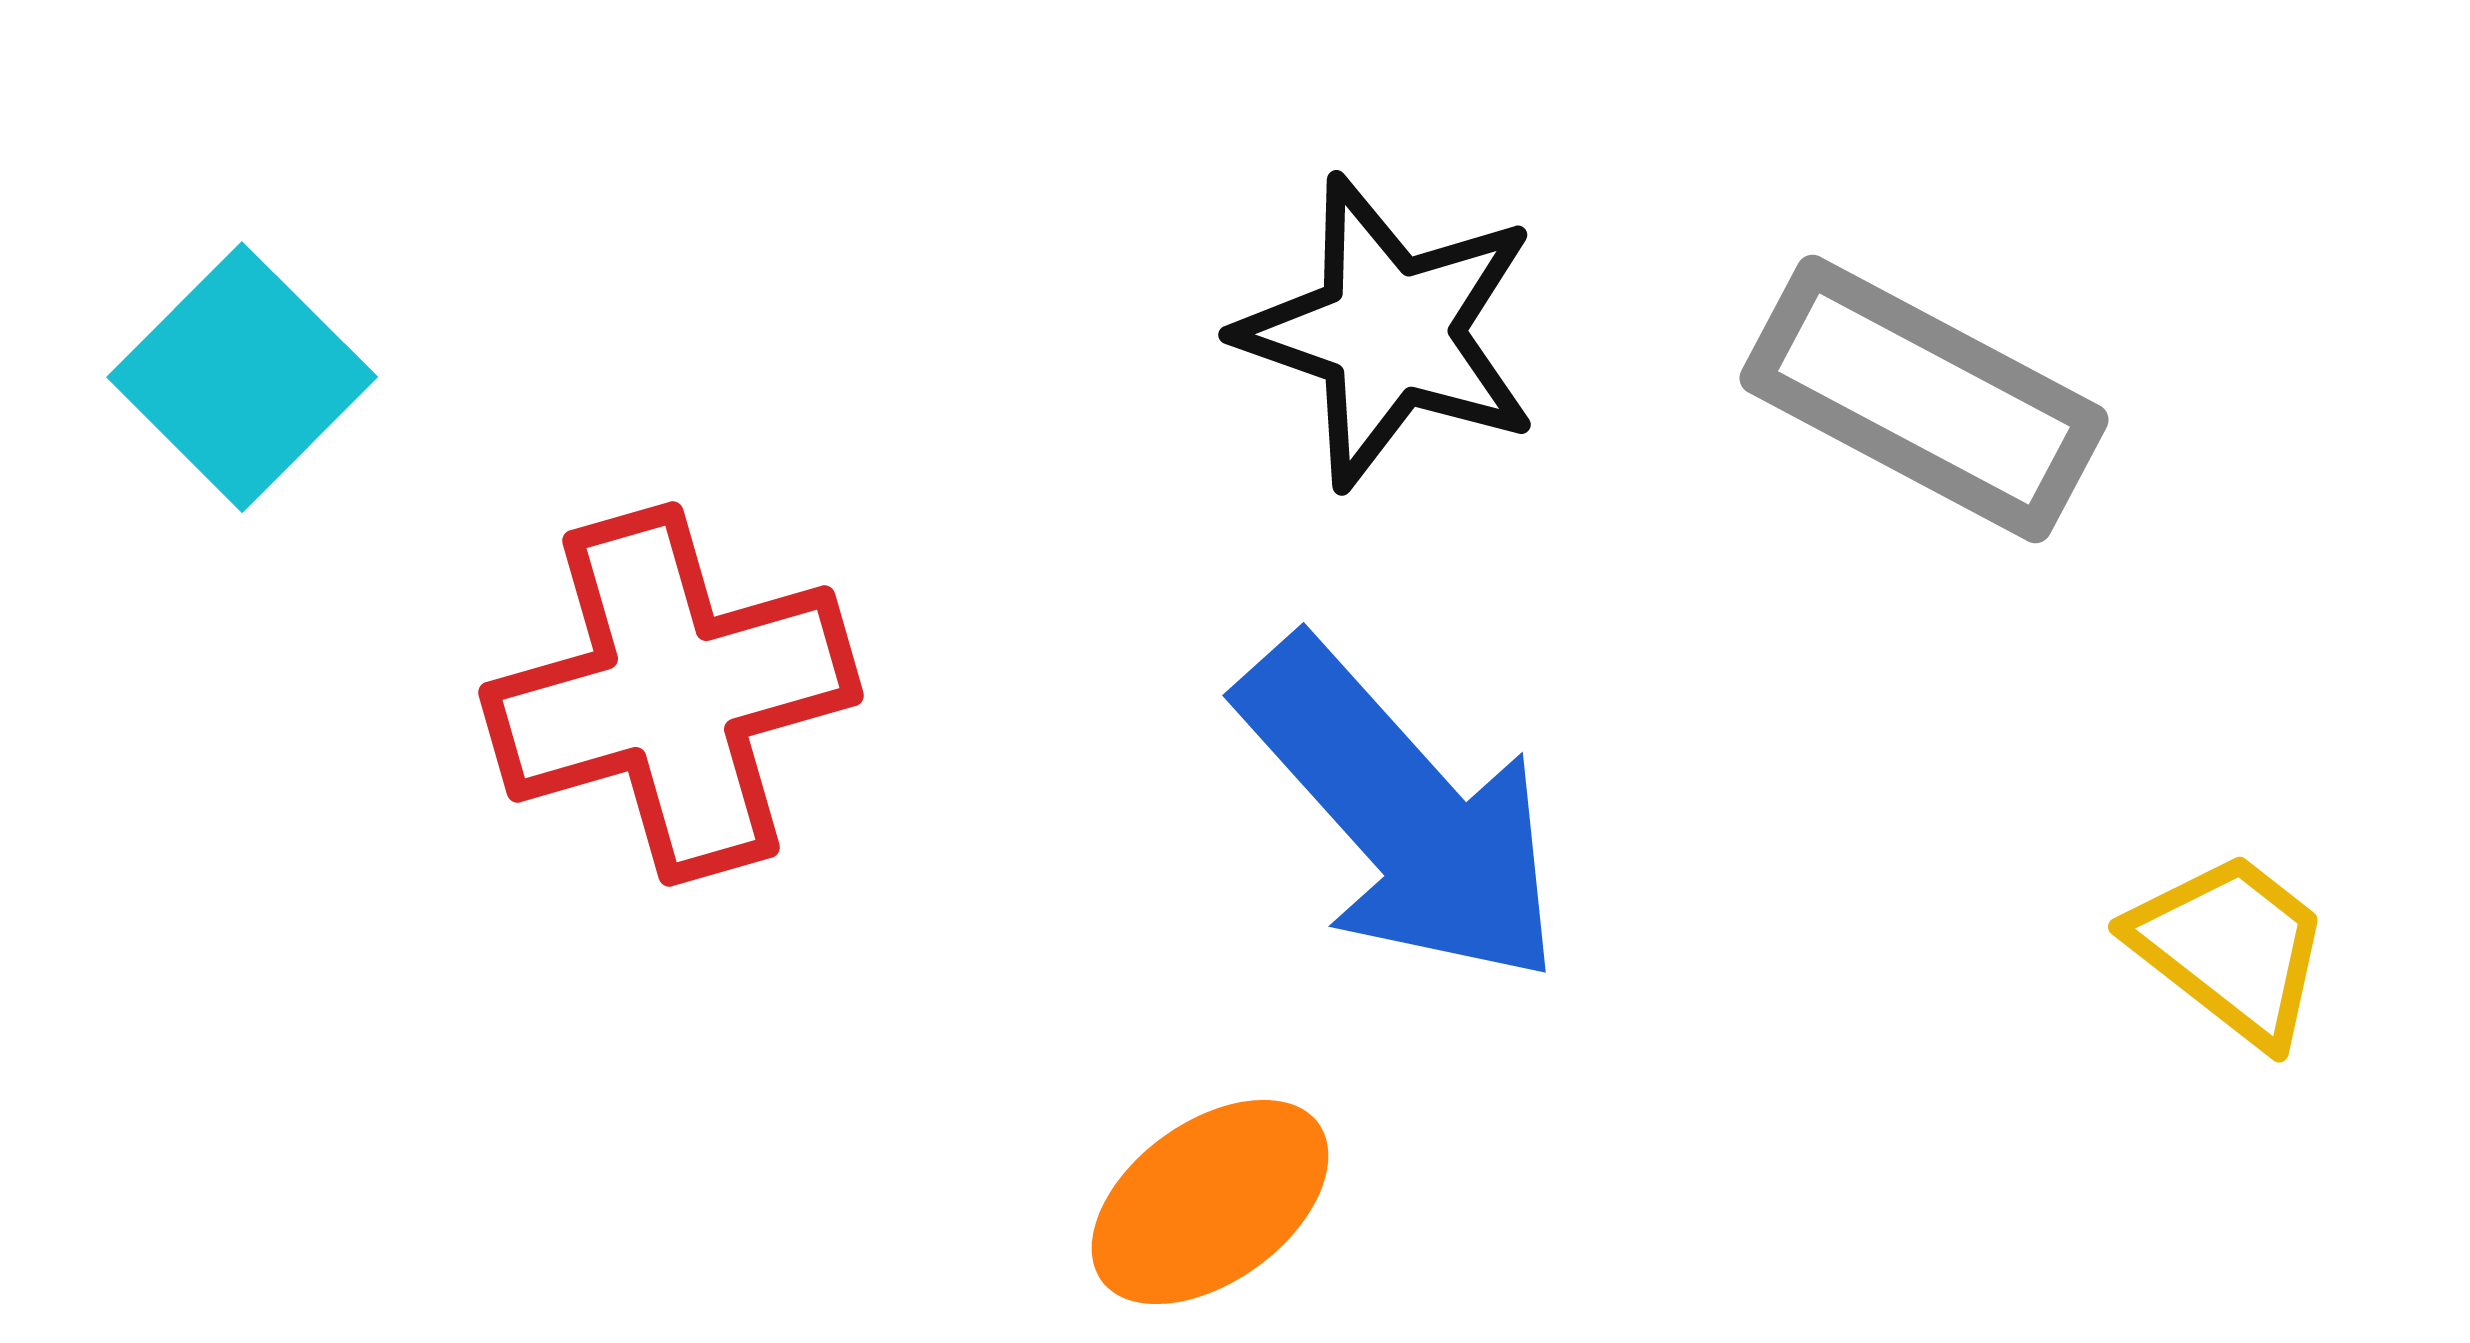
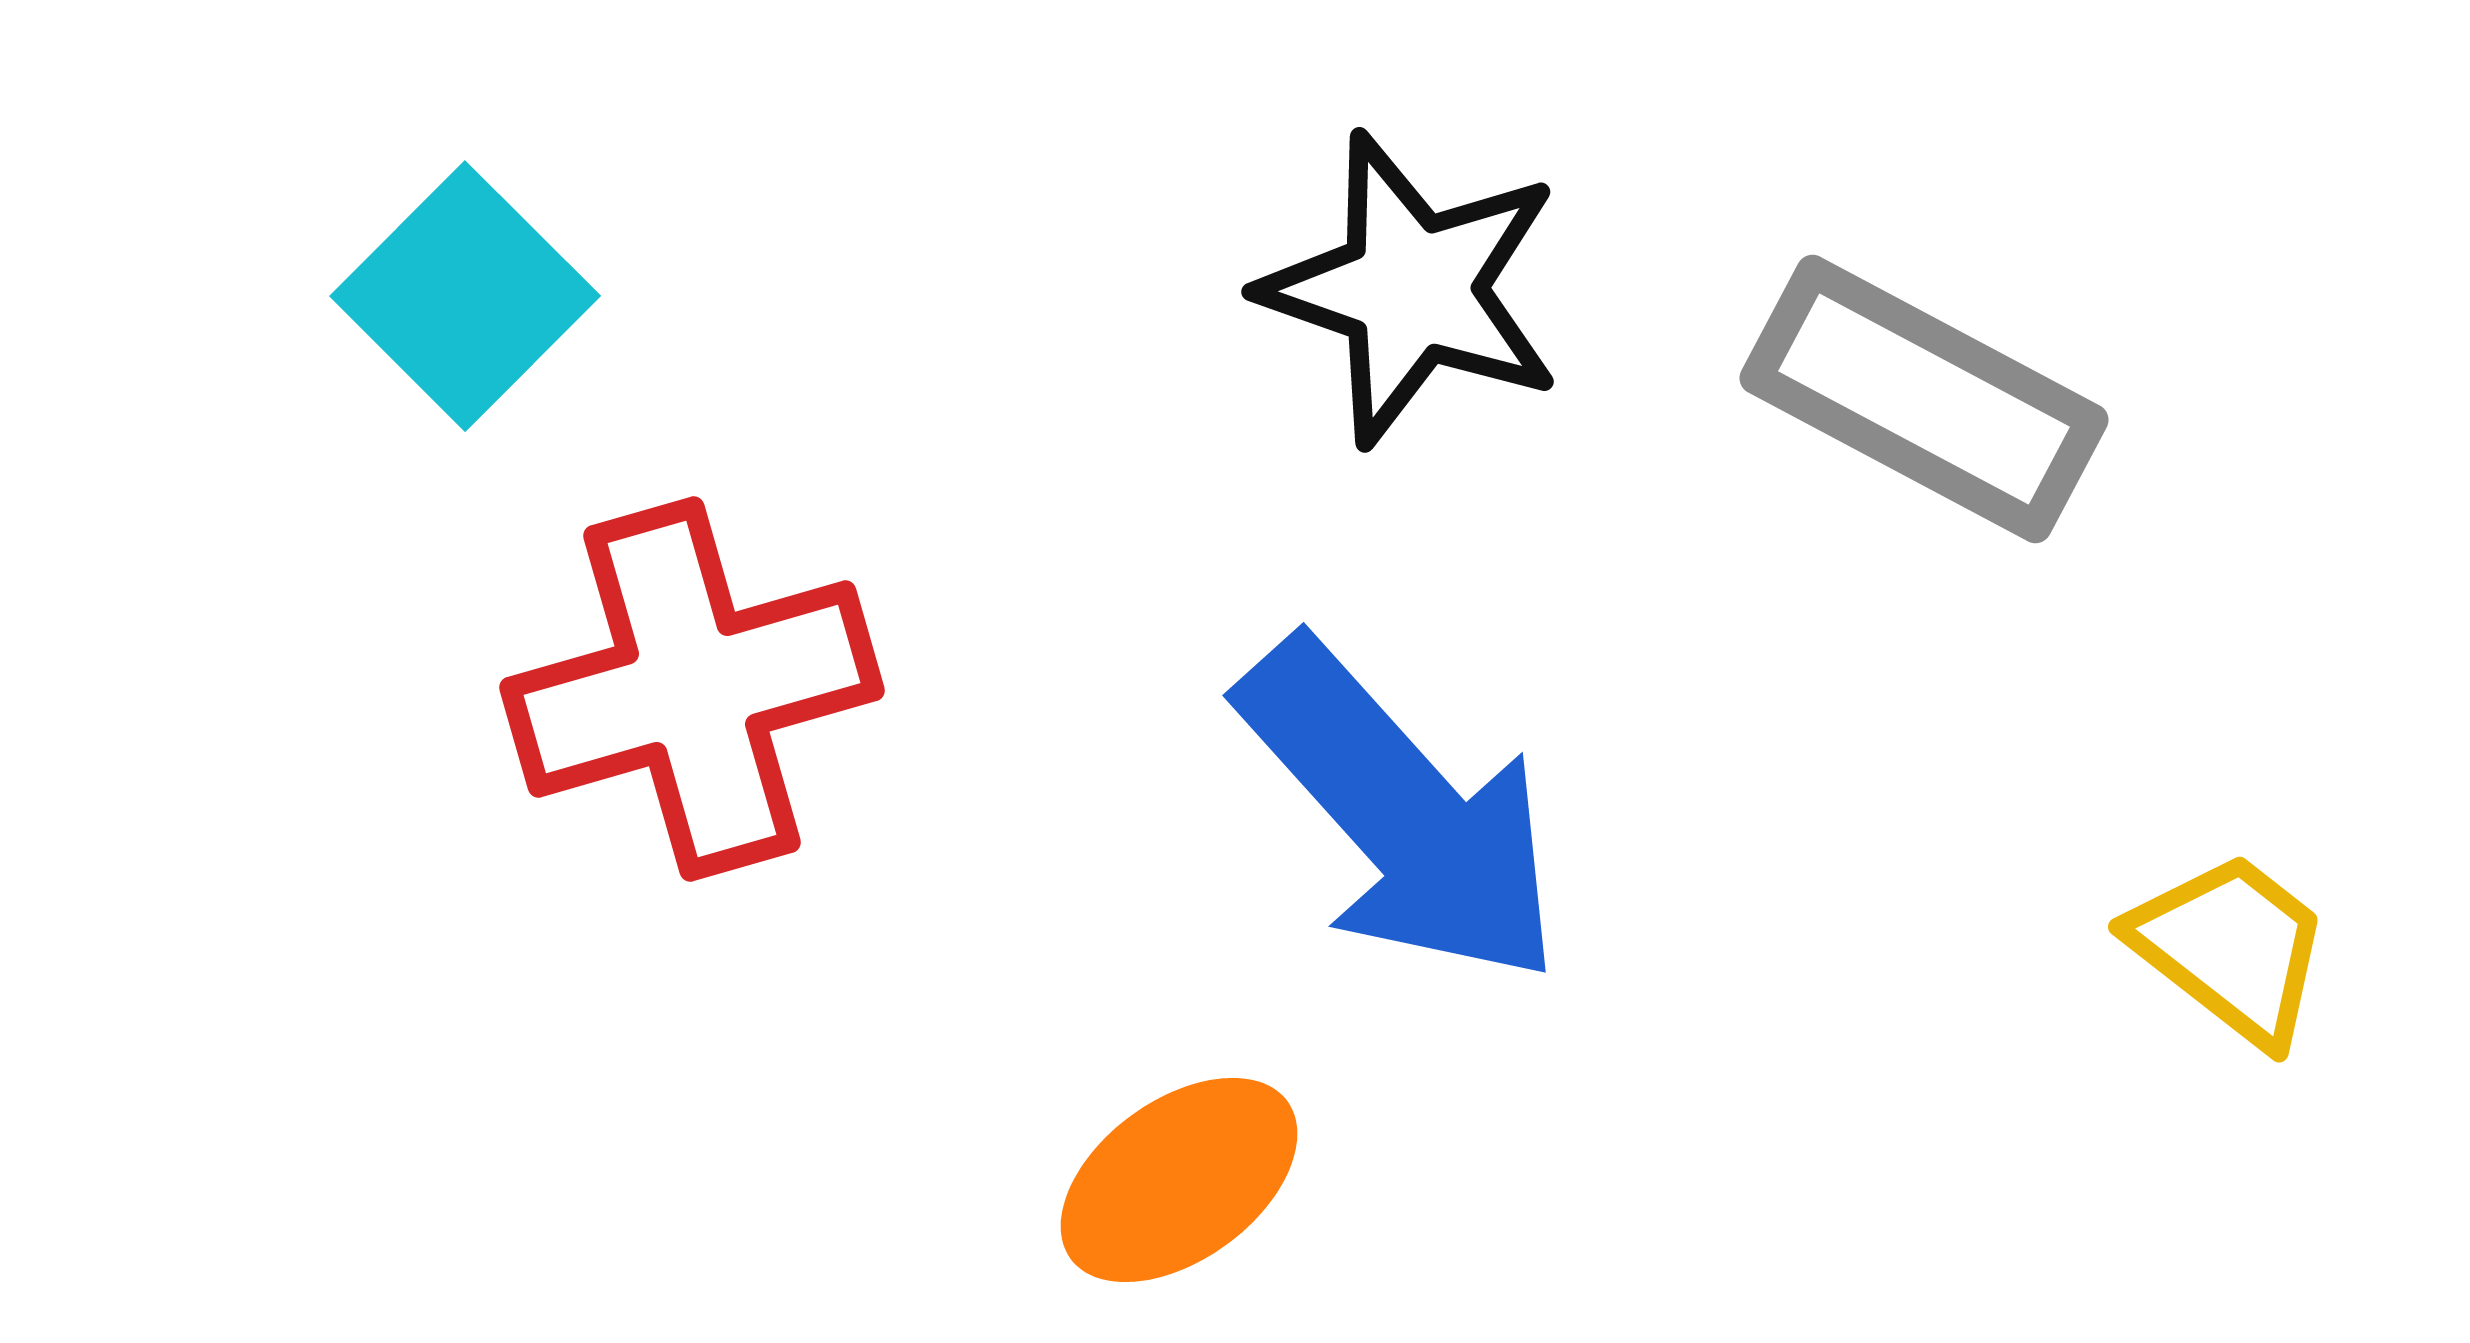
black star: moved 23 px right, 43 px up
cyan square: moved 223 px right, 81 px up
red cross: moved 21 px right, 5 px up
orange ellipse: moved 31 px left, 22 px up
